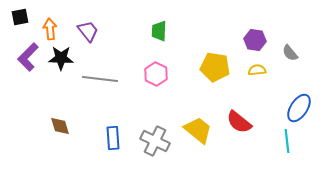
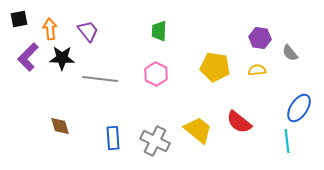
black square: moved 1 px left, 2 px down
purple hexagon: moved 5 px right, 2 px up
black star: moved 1 px right
